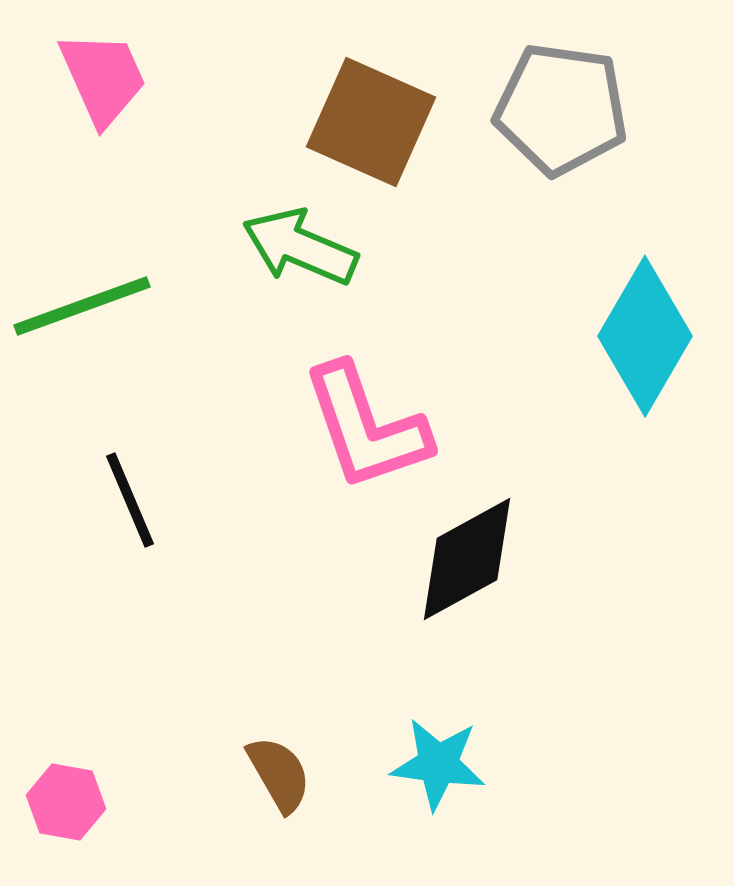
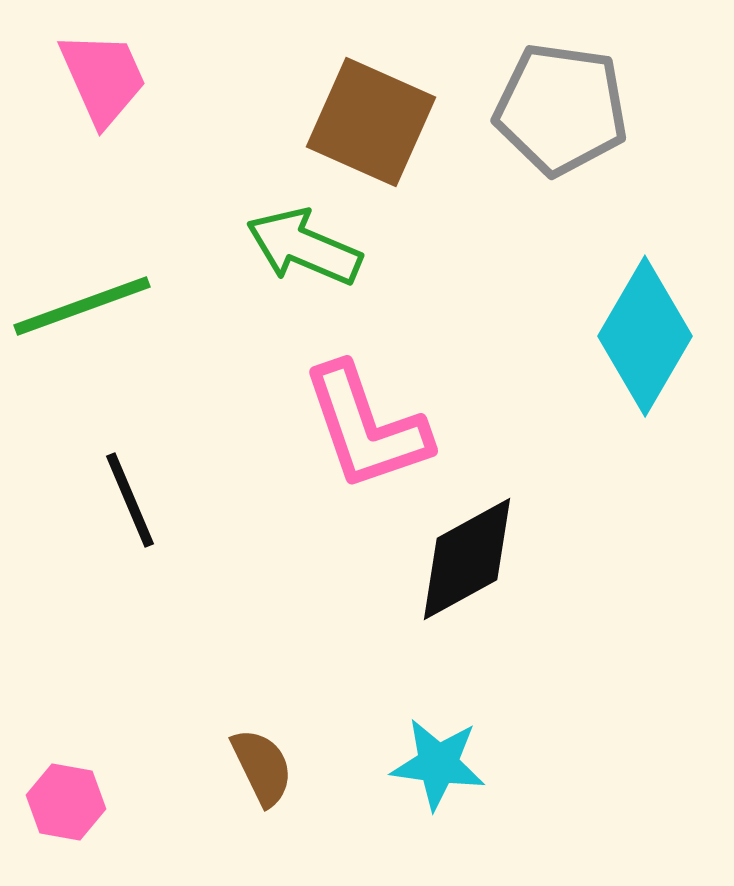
green arrow: moved 4 px right
brown semicircle: moved 17 px left, 7 px up; rotated 4 degrees clockwise
